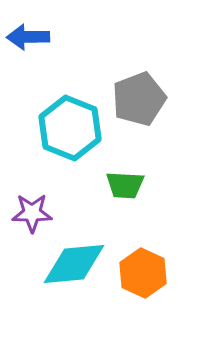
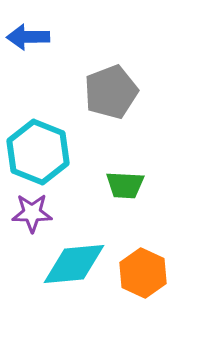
gray pentagon: moved 28 px left, 7 px up
cyan hexagon: moved 32 px left, 24 px down
